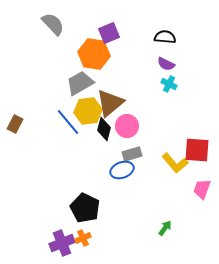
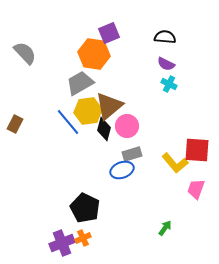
gray semicircle: moved 28 px left, 29 px down
brown triangle: moved 1 px left, 3 px down
pink trapezoid: moved 6 px left
